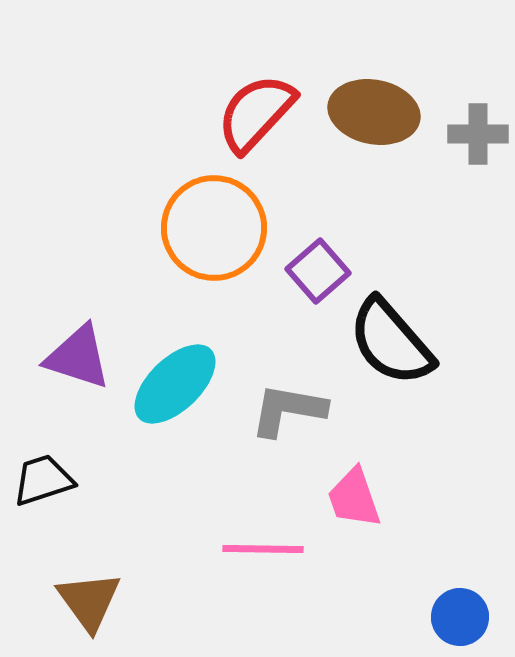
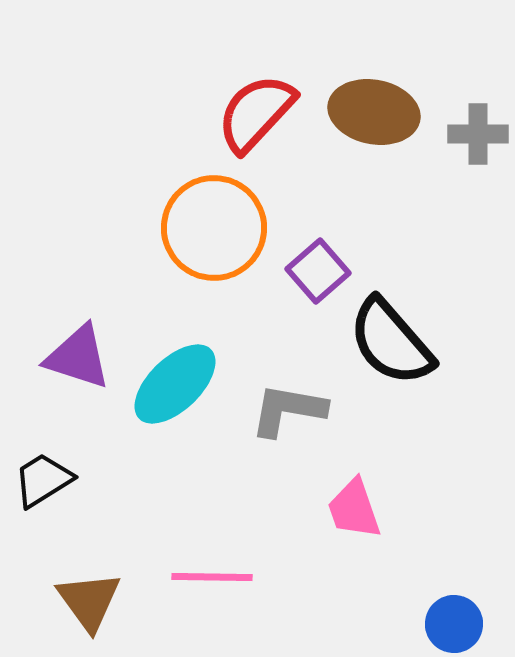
black trapezoid: rotated 14 degrees counterclockwise
pink trapezoid: moved 11 px down
pink line: moved 51 px left, 28 px down
blue circle: moved 6 px left, 7 px down
